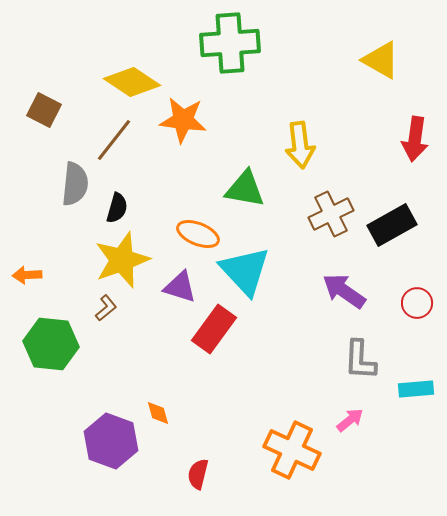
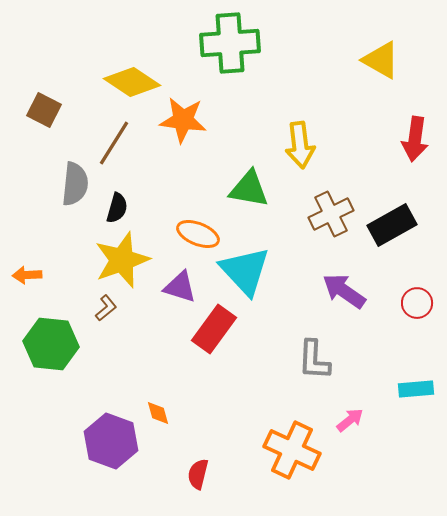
brown line: moved 3 px down; rotated 6 degrees counterclockwise
green triangle: moved 4 px right
gray L-shape: moved 46 px left
